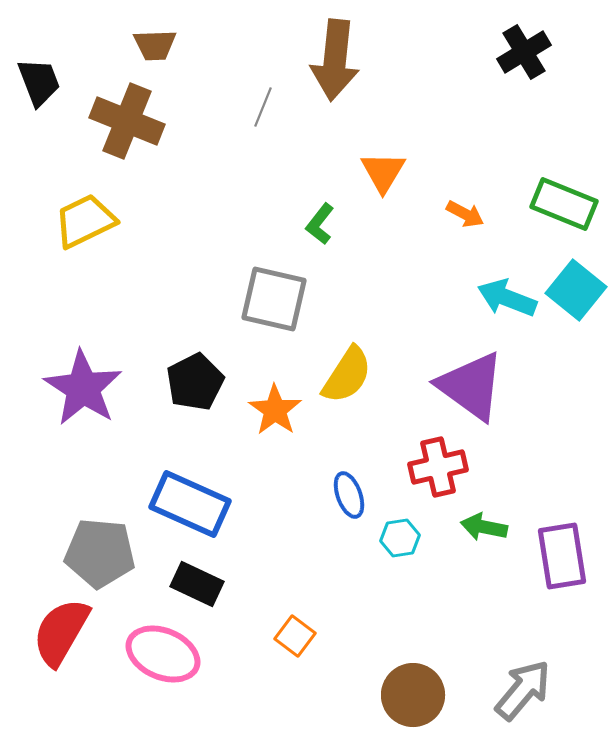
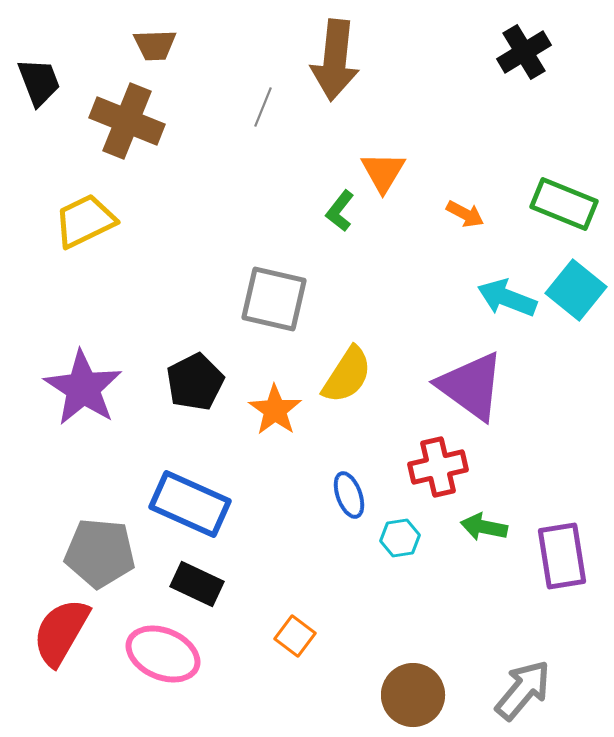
green L-shape: moved 20 px right, 13 px up
